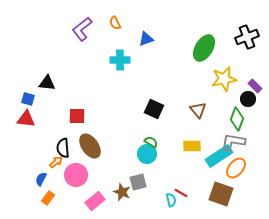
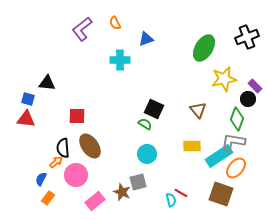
green semicircle: moved 6 px left, 18 px up
